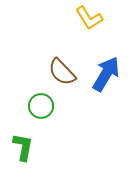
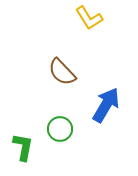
blue arrow: moved 31 px down
green circle: moved 19 px right, 23 px down
